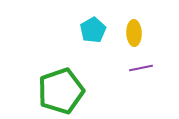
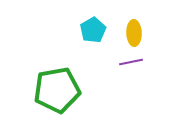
purple line: moved 10 px left, 6 px up
green pentagon: moved 4 px left, 1 px up; rotated 9 degrees clockwise
